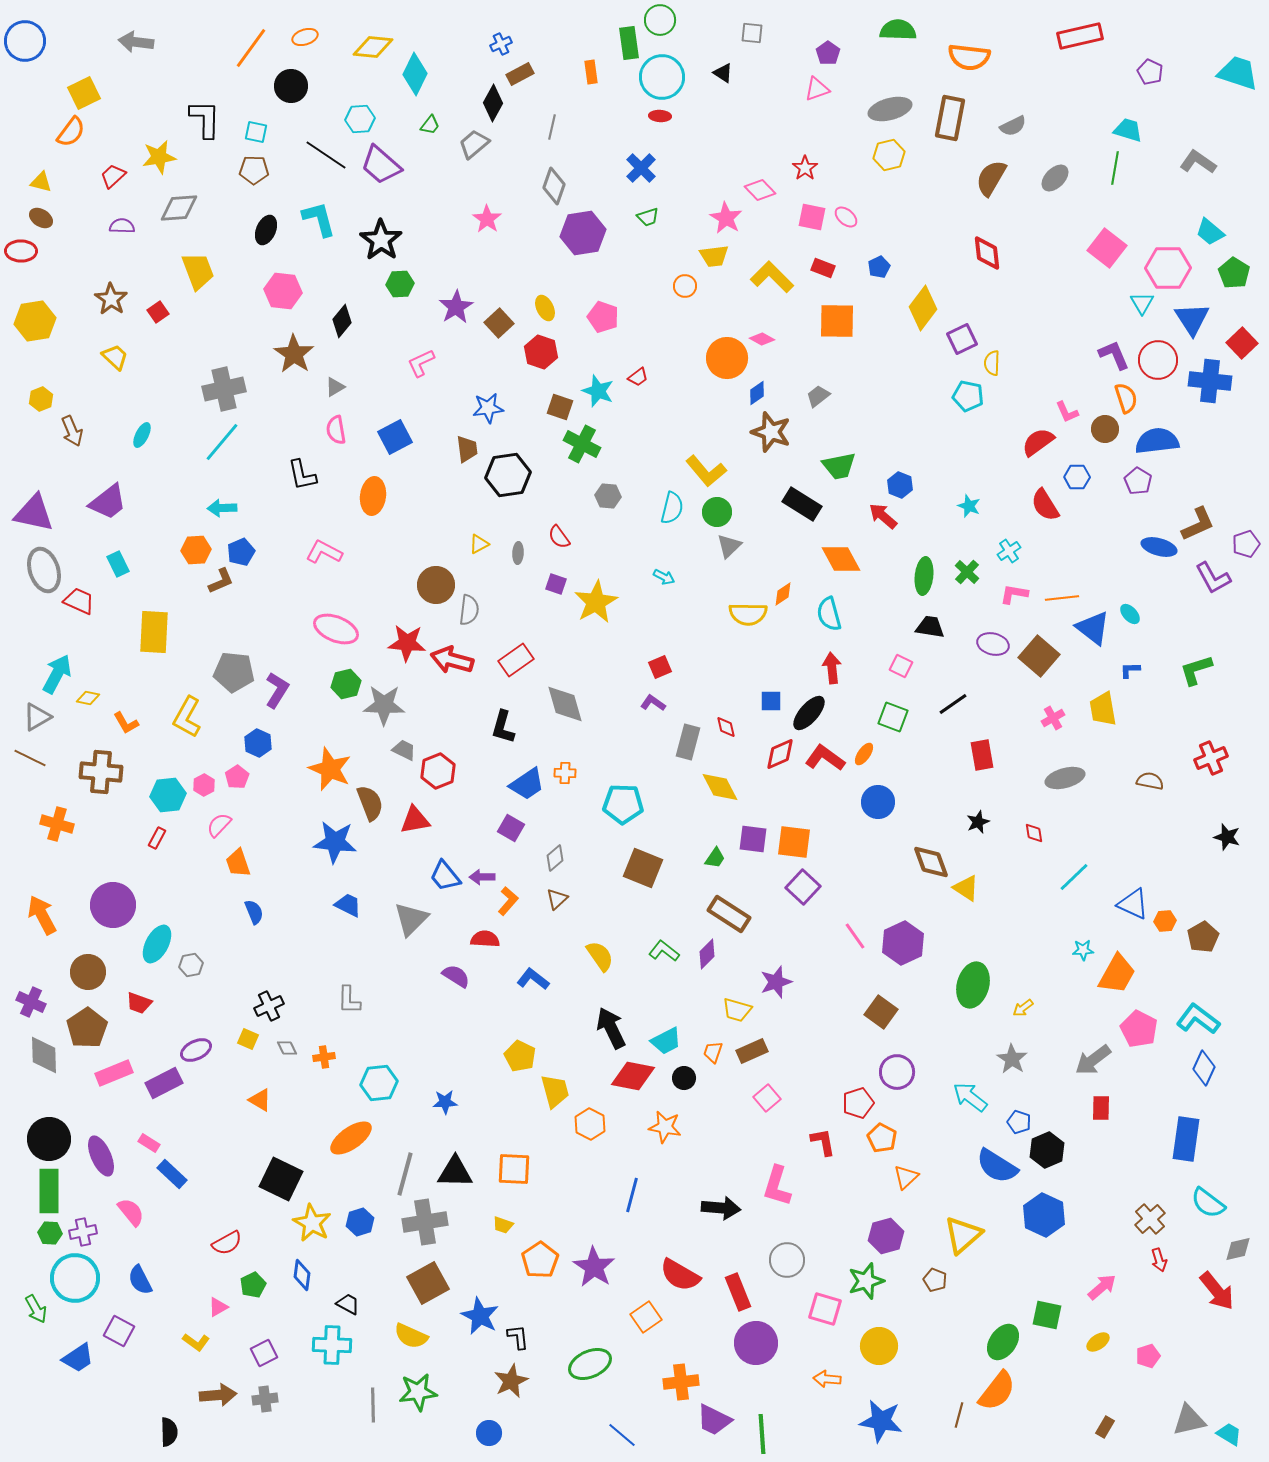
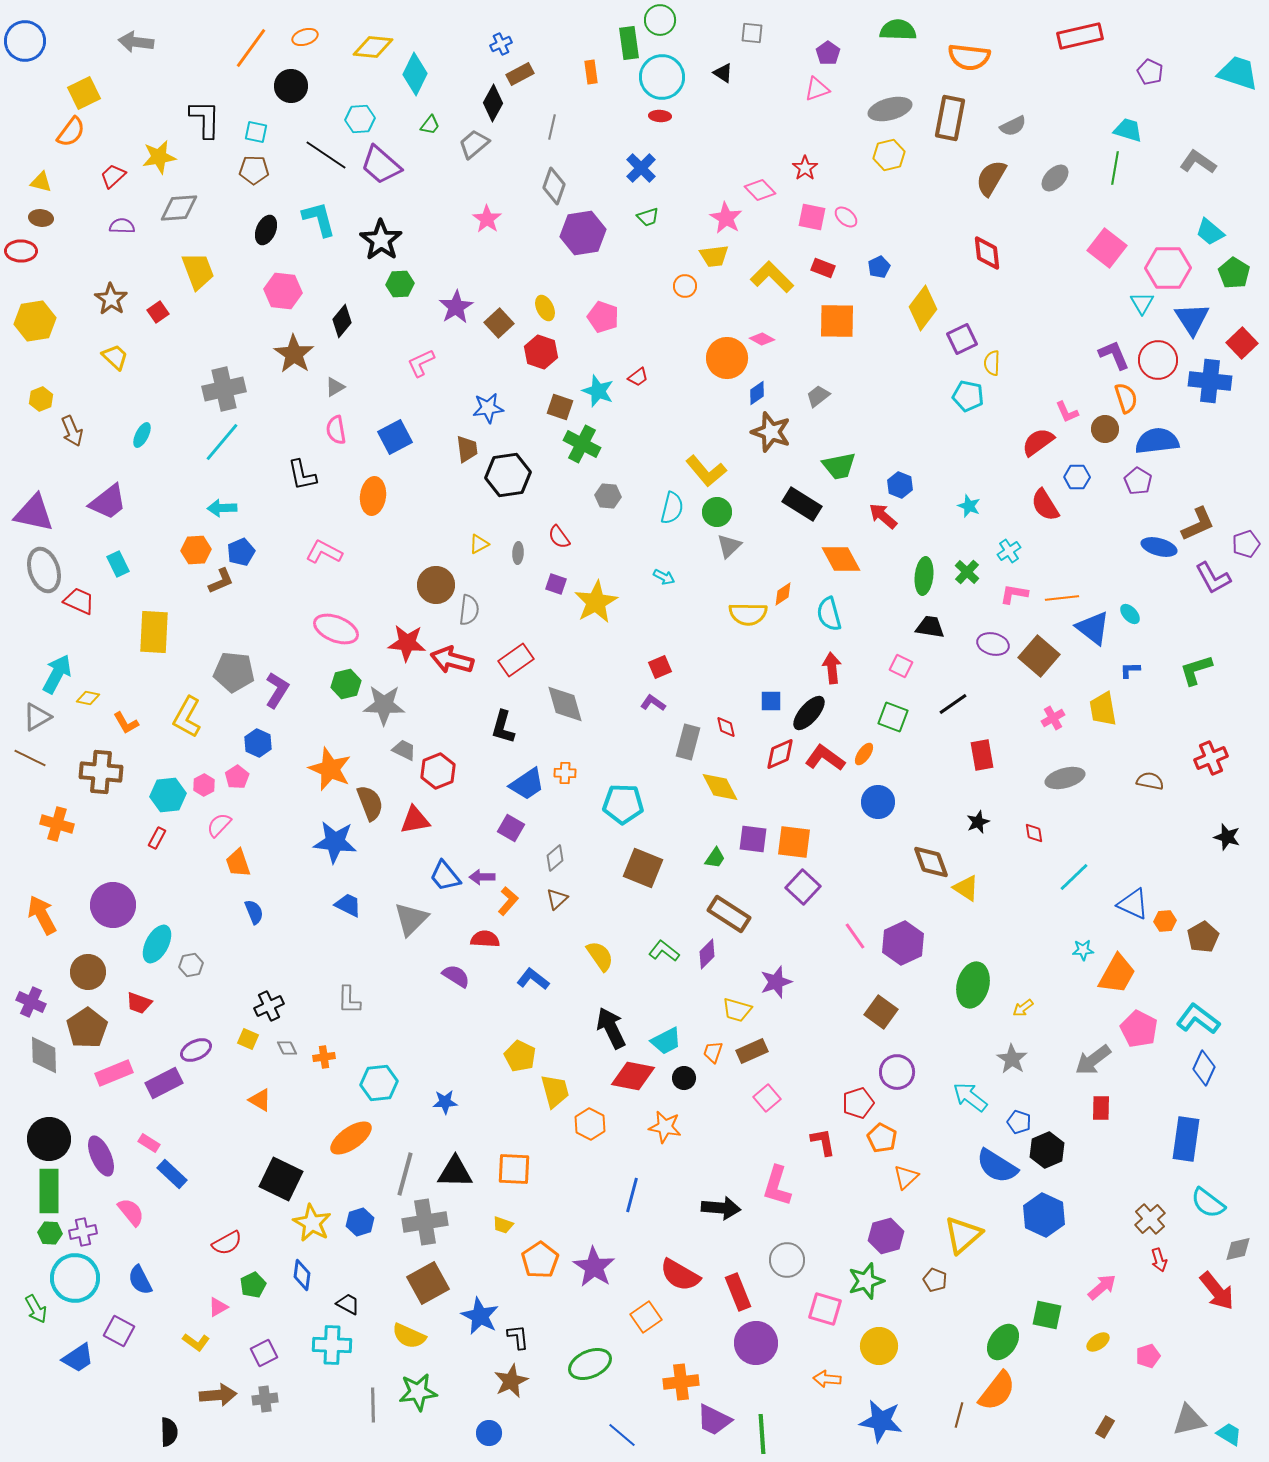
brown ellipse at (41, 218): rotated 25 degrees counterclockwise
yellow semicircle at (411, 1336): moved 2 px left
